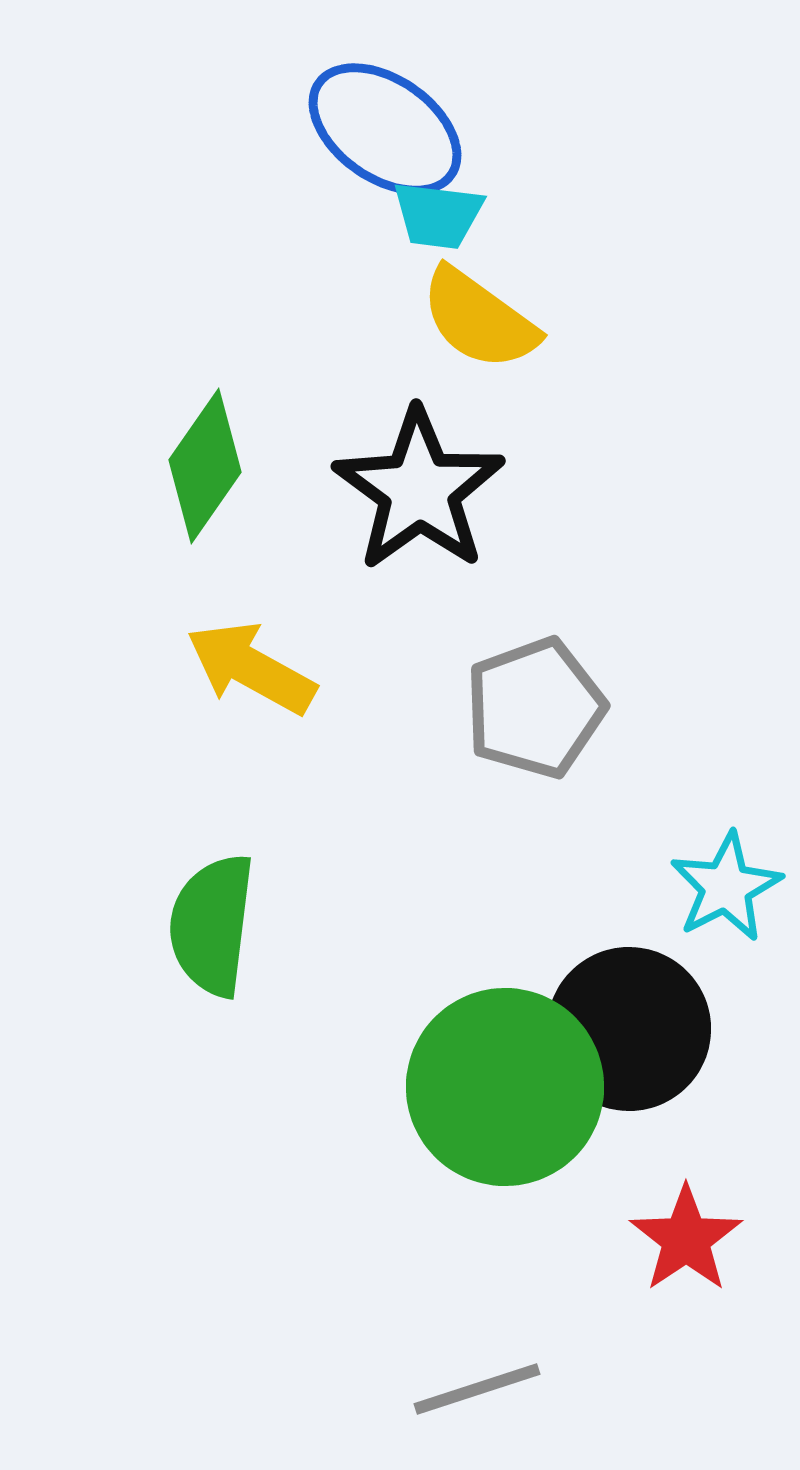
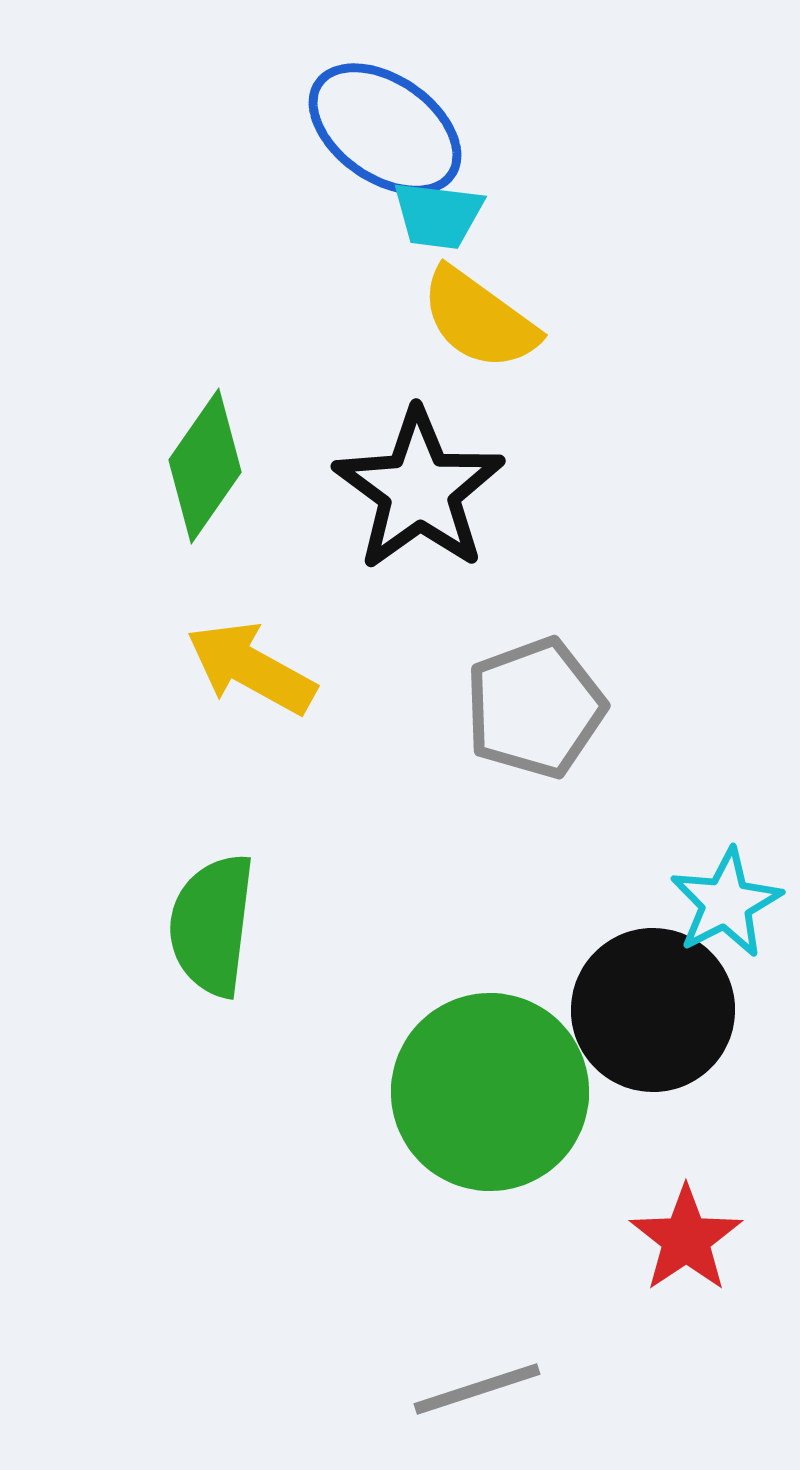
cyan star: moved 16 px down
black circle: moved 24 px right, 19 px up
green circle: moved 15 px left, 5 px down
